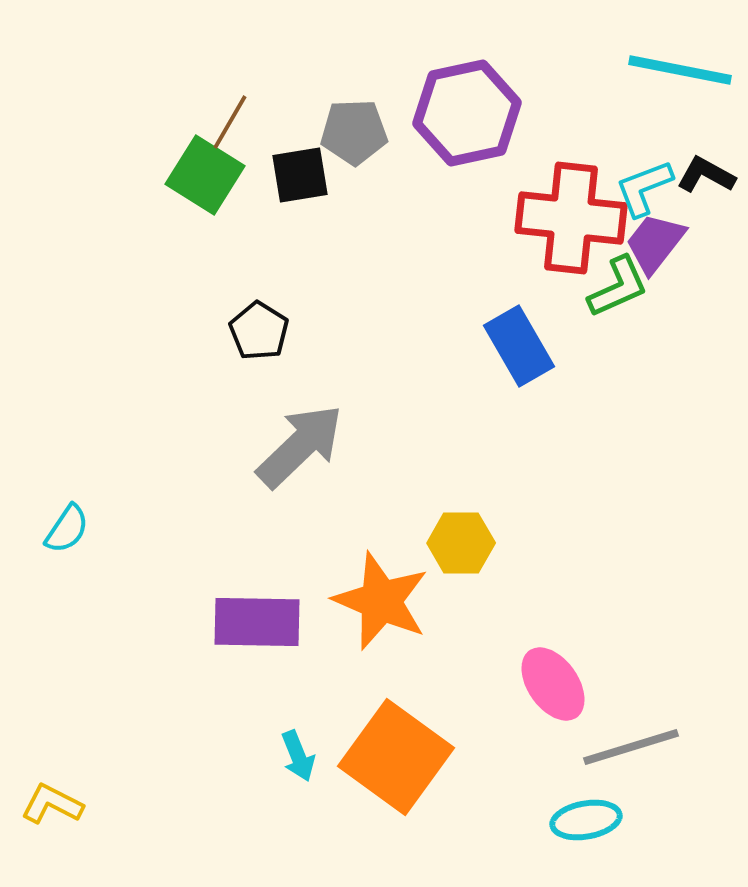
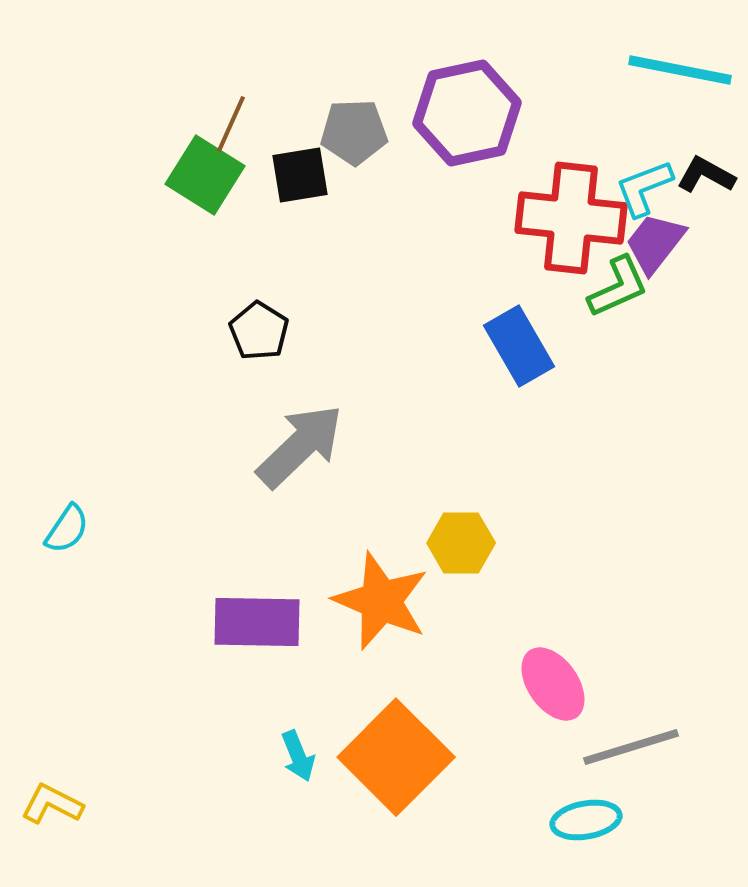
brown line: moved 1 px right, 2 px down; rotated 6 degrees counterclockwise
orange square: rotated 9 degrees clockwise
